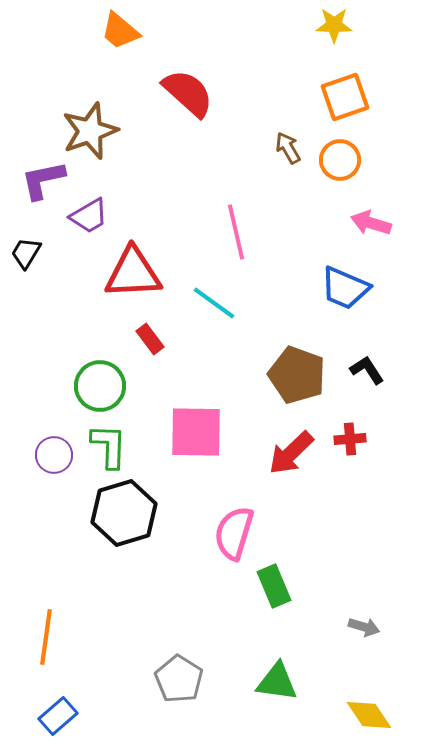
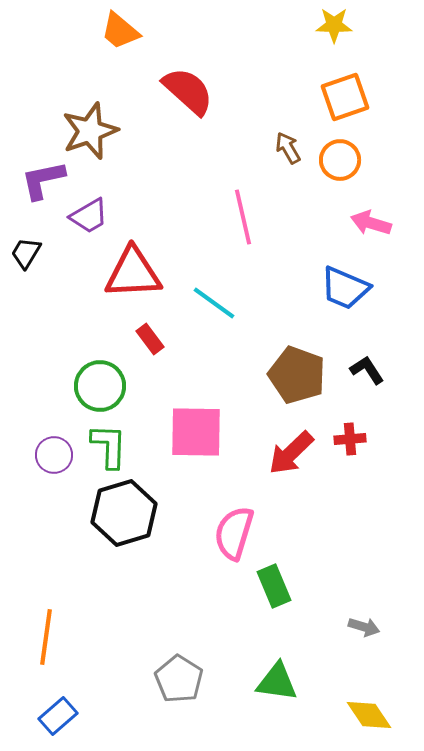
red semicircle: moved 2 px up
pink line: moved 7 px right, 15 px up
